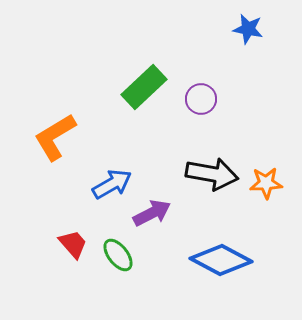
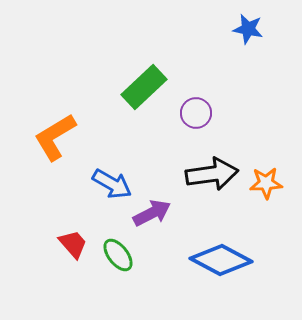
purple circle: moved 5 px left, 14 px down
black arrow: rotated 18 degrees counterclockwise
blue arrow: rotated 60 degrees clockwise
